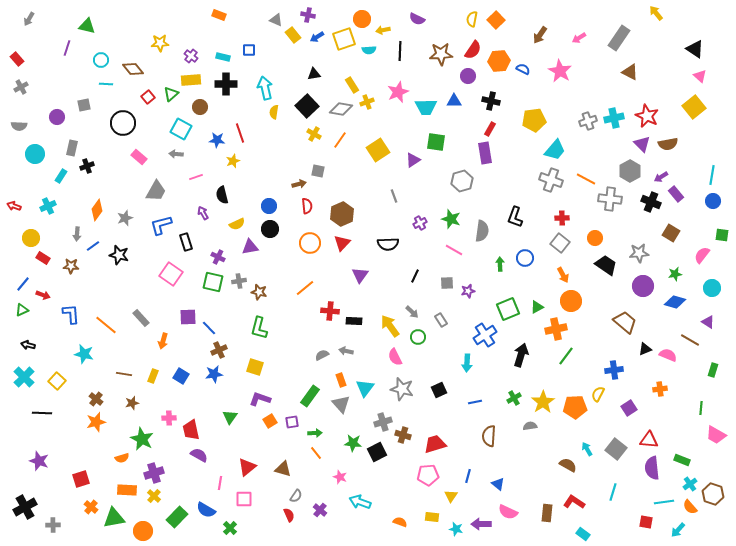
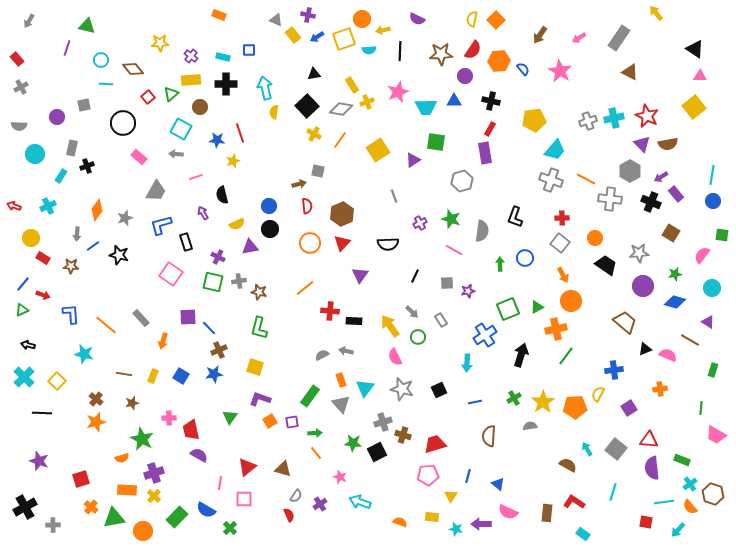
gray arrow at (29, 19): moved 2 px down
blue semicircle at (523, 69): rotated 24 degrees clockwise
purple circle at (468, 76): moved 3 px left
pink triangle at (700, 76): rotated 40 degrees counterclockwise
purple cross at (320, 510): moved 6 px up; rotated 16 degrees clockwise
